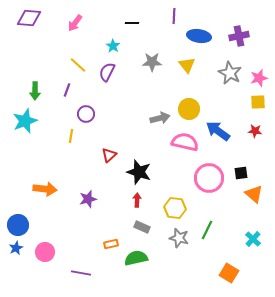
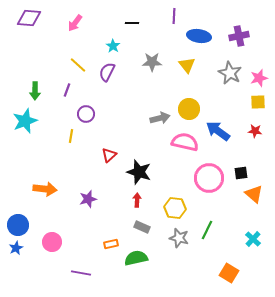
pink circle at (45, 252): moved 7 px right, 10 px up
